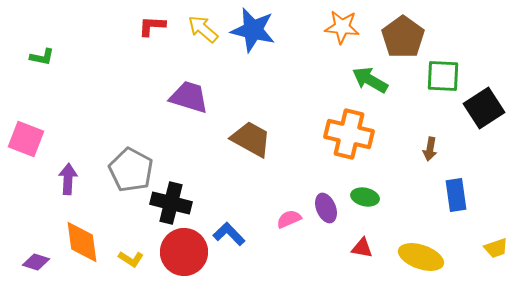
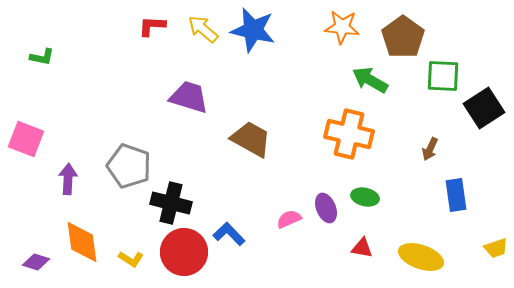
brown arrow: rotated 15 degrees clockwise
gray pentagon: moved 2 px left, 4 px up; rotated 9 degrees counterclockwise
